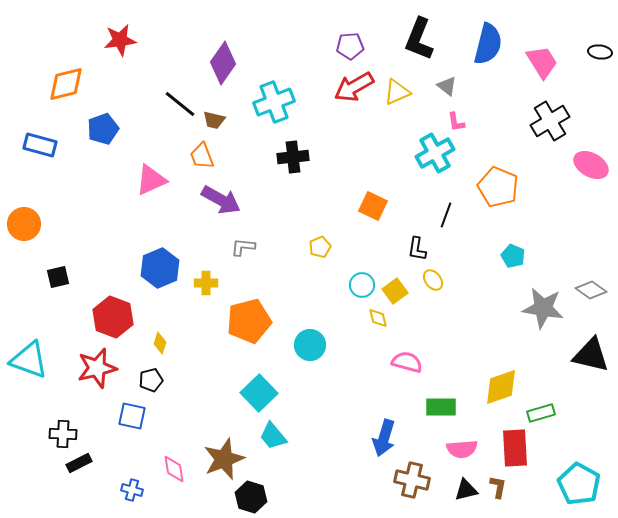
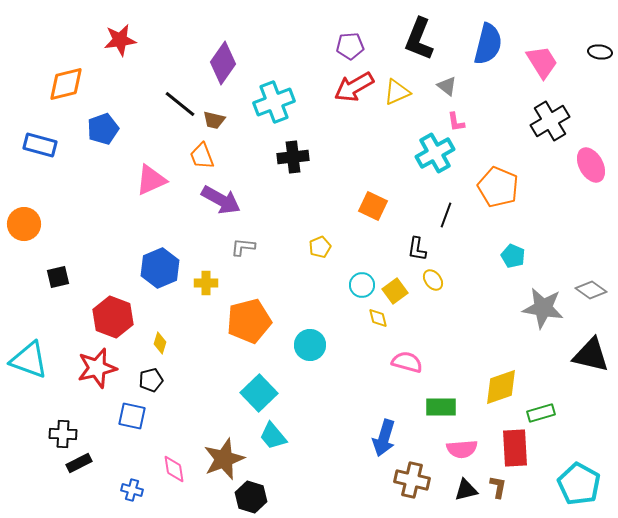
pink ellipse at (591, 165): rotated 32 degrees clockwise
